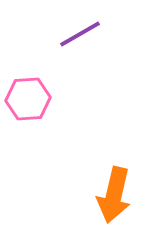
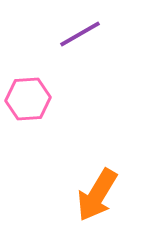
orange arrow: moved 17 px left; rotated 18 degrees clockwise
